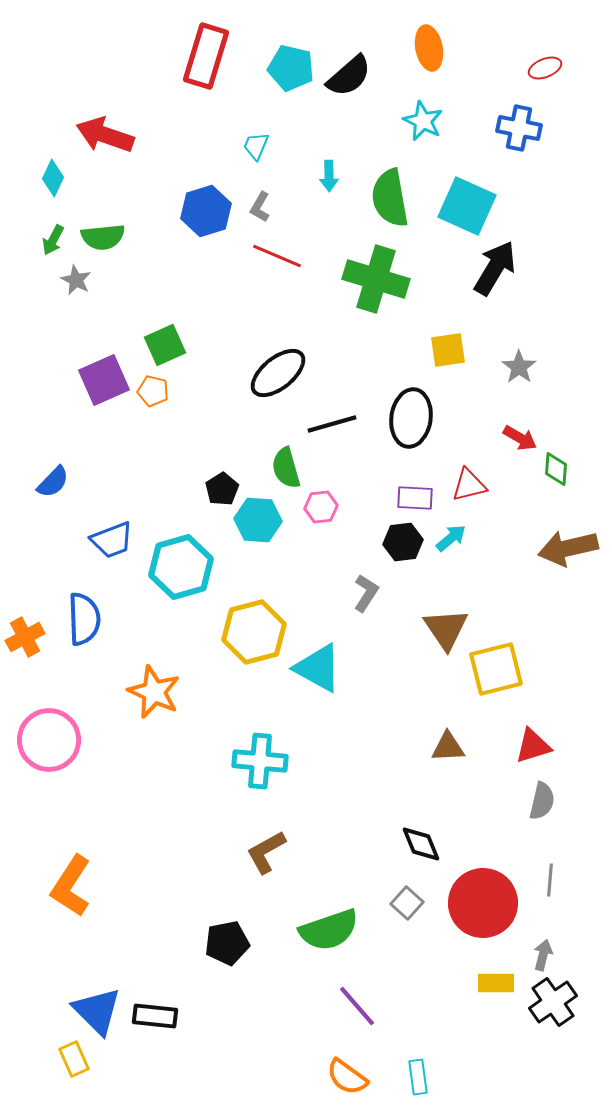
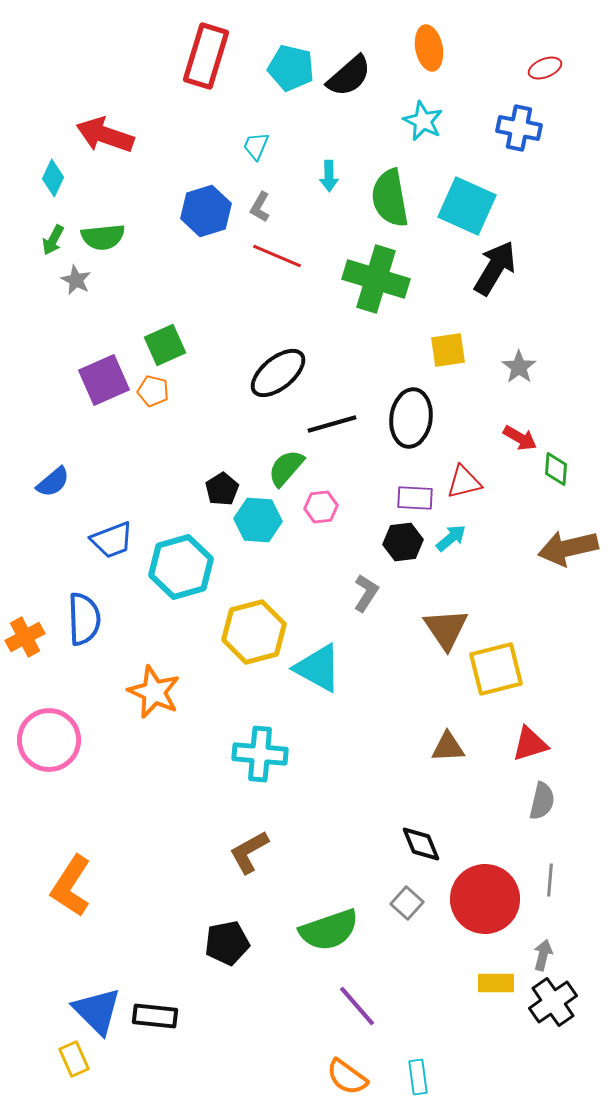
green semicircle at (286, 468): rotated 57 degrees clockwise
blue semicircle at (53, 482): rotated 6 degrees clockwise
red triangle at (469, 485): moved 5 px left, 3 px up
red triangle at (533, 746): moved 3 px left, 2 px up
cyan cross at (260, 761): moved 7 px up
brown L-shape at (266, 852): moved 17 px left
red circle at (483, 903): moved 2 px right, 4 px up
